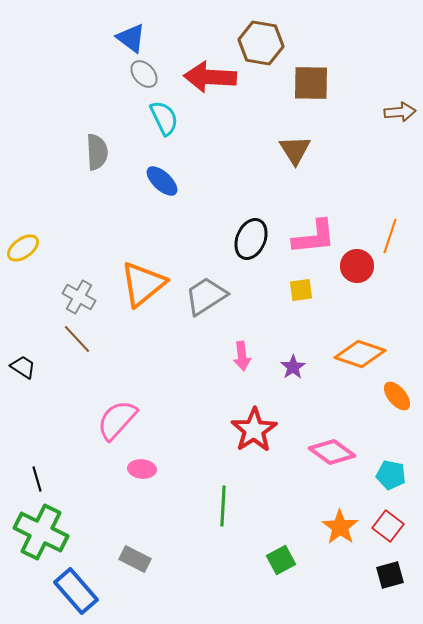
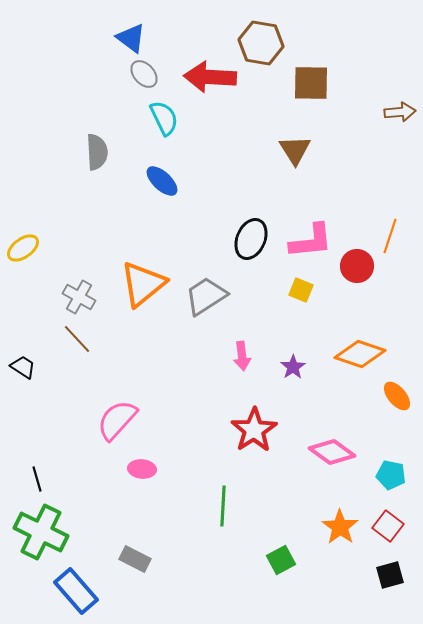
pink L-shape: moved 3 px left, 4 px down
yellow square: rotated 30 degrees clockwise
